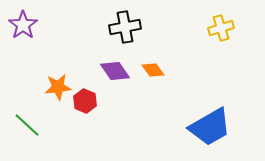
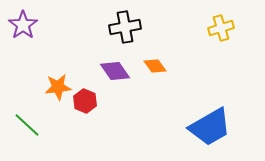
orange diamond: moved 2 px right, 4 px up
